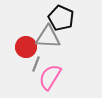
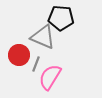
black pentagon: rotated 20 degrees counterclockwise
gray triangle: moved 5 px left; rotated 20 degrees clockwise
red circle: moved 7 px left, 8 px down
